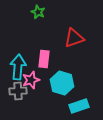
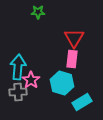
green star: rotated 24 degrees counterclockwise
red triangle: rotated 40 degrees counterclockwise
pink rectangle: moved 28 px right
pink star: rotated 18 degrees counterclockwise
gray cross: moved 1 px down
cyan rectangle: moved 3 px right, 4 px up; rotated 12 degrees counterclockwise
